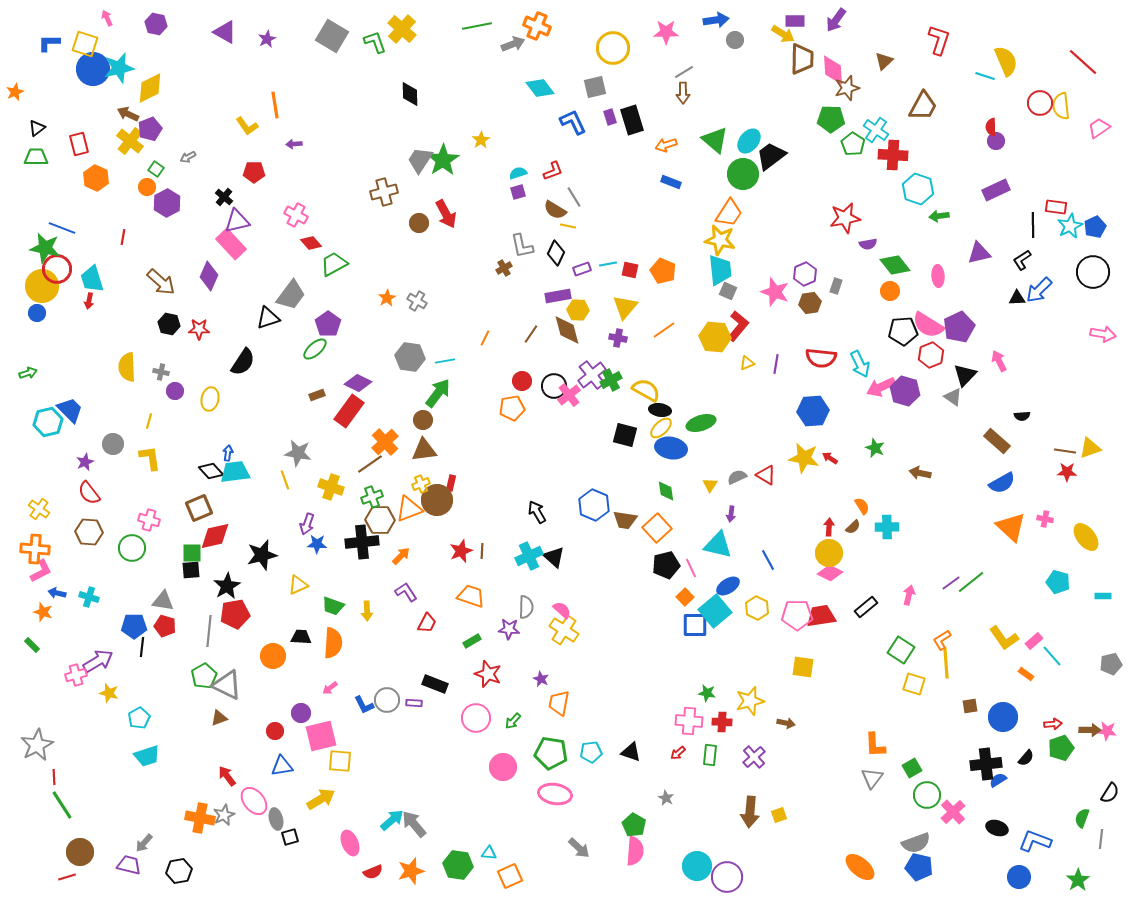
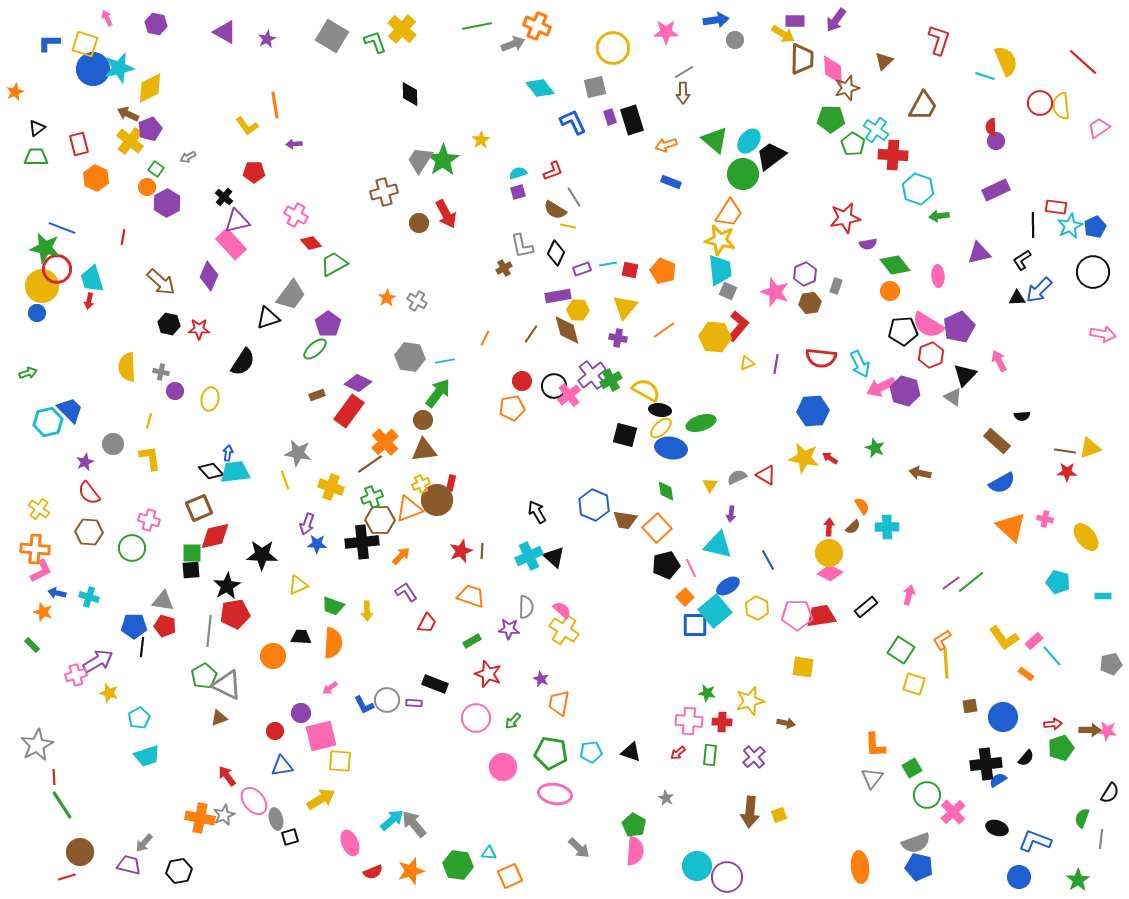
black star at (262, 555): rotated 16 degrees clockwise
orange ellipse at (860, 867): rotated 44 degrees clockwise
